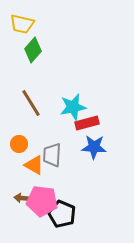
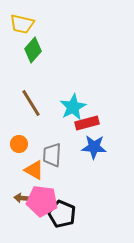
cyan star: rotated 16 degrees counterclockwise
orange triangle: moved 5 px down
